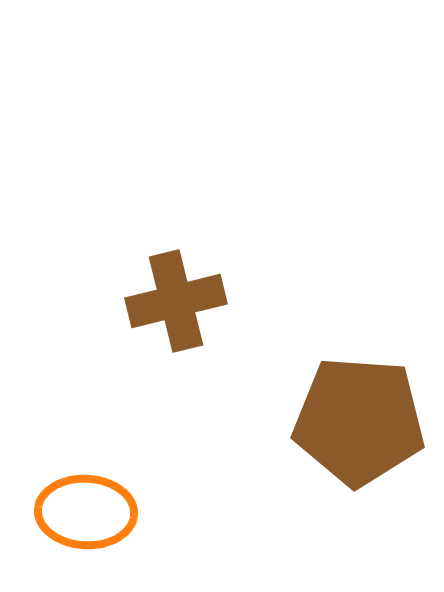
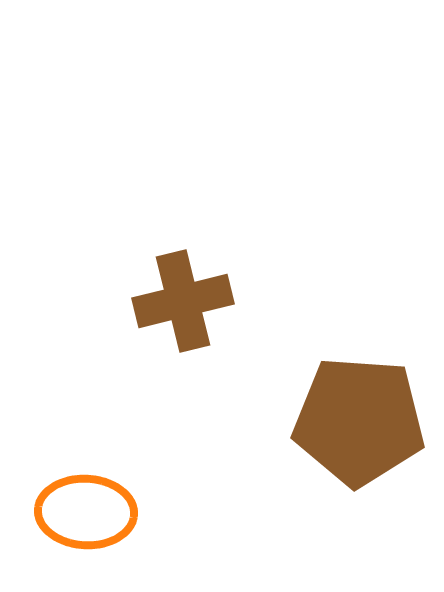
brown cross: moved 7 px right
